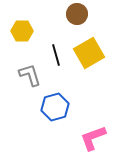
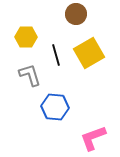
brown circle: moved 1 px left
yellow hexagon: moved 4 px right, 6 px down
blue hexagon: rotated 20 degrees clockwise
